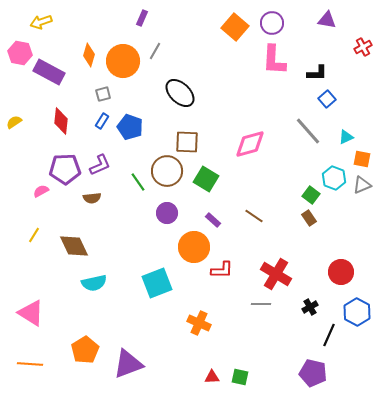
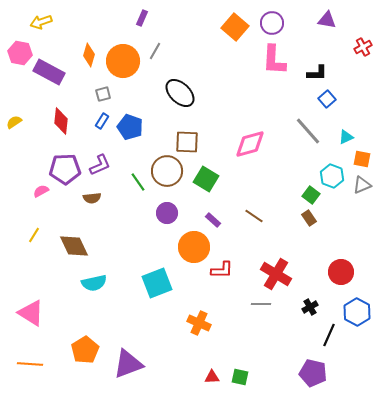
cyan hexagon at (334, 178): moved 2 px left, 2 px up
